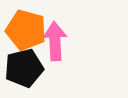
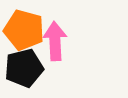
orange pentagon: moved 2 px left
